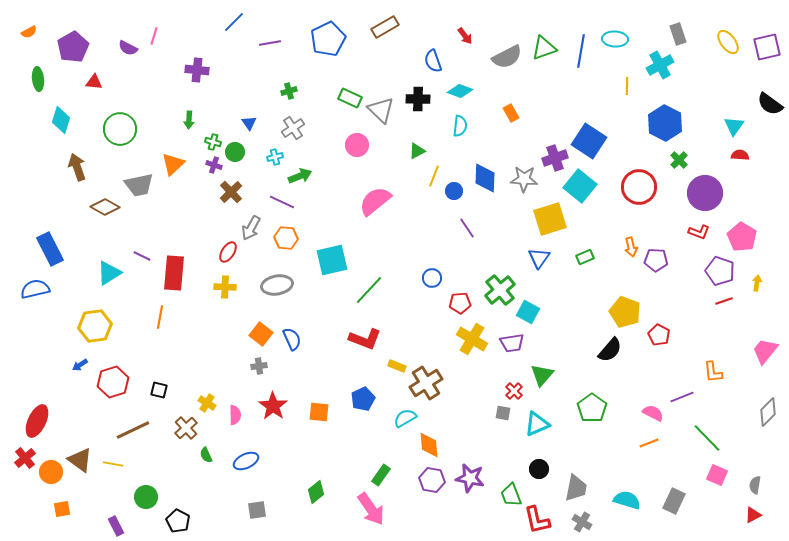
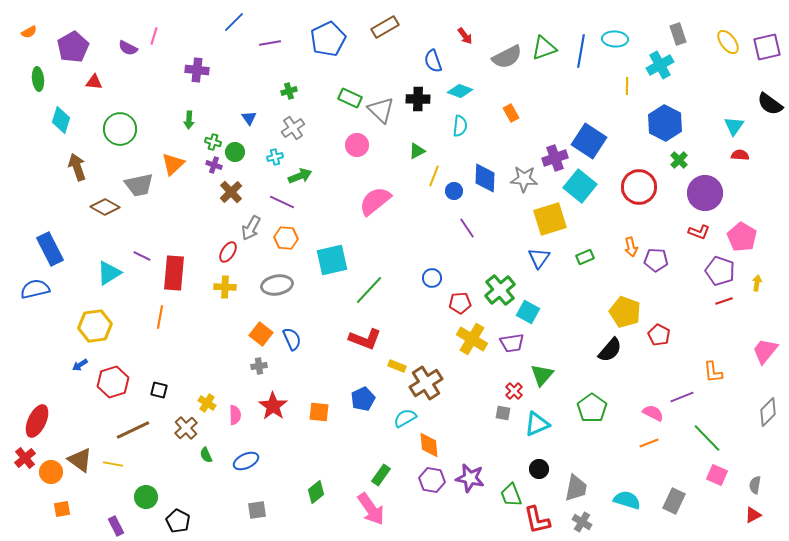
blue triangle at (249, 123): moved 5 px up
